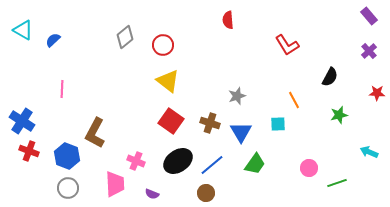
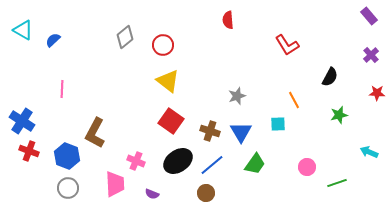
purple cross: moved 2 px right, 4 px down
brown cross: moved 8 px down
pink circle: moved 2 px left, 1 px up
